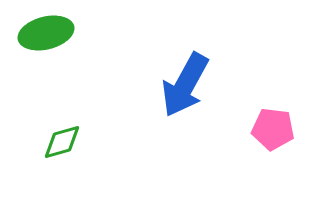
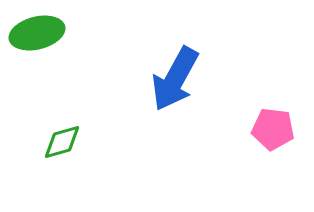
green ellipse: moved 9 px left
blue arrow: moved 10 px left, 6 px up
